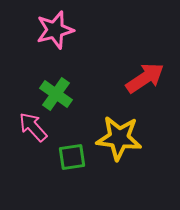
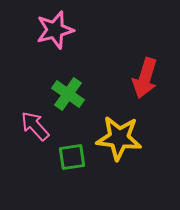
red arrow: rotated 141 degrees clockwise
green cross: moved 12 px right
pink arrow: moved 2 px right, 1 px up
